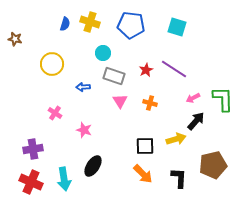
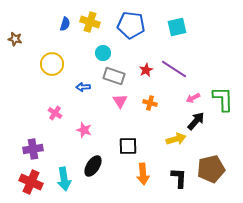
cyan square: rotated 30 degrees counterclockwise
black square: moved 17 px left
brown pentagon: moved 2 px left, 4 px down
orange arrow: rotated 40 degrees clockwise
